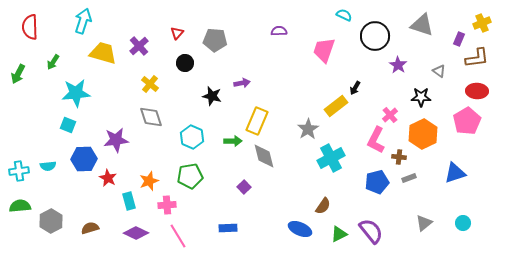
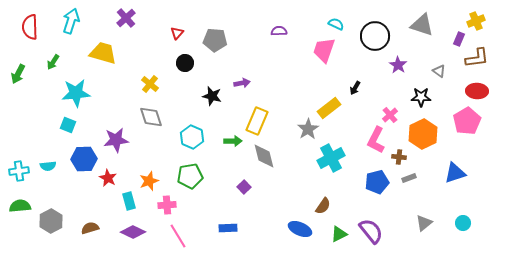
cyan semicircle at (344, 15): moved 8 px left, 9 px down
cyan arrow at (83, 21): moved 12 px left
yellow cross at (482, 23): moved 6 px left, 2 px up
purple cross at (139, 46): moved 13 px left, 28 px up
yellow rectangle at (336, 106): moved 7 px left, 2 px down
purple diamond at (136, 233): moved 3 px left, 1 px up
